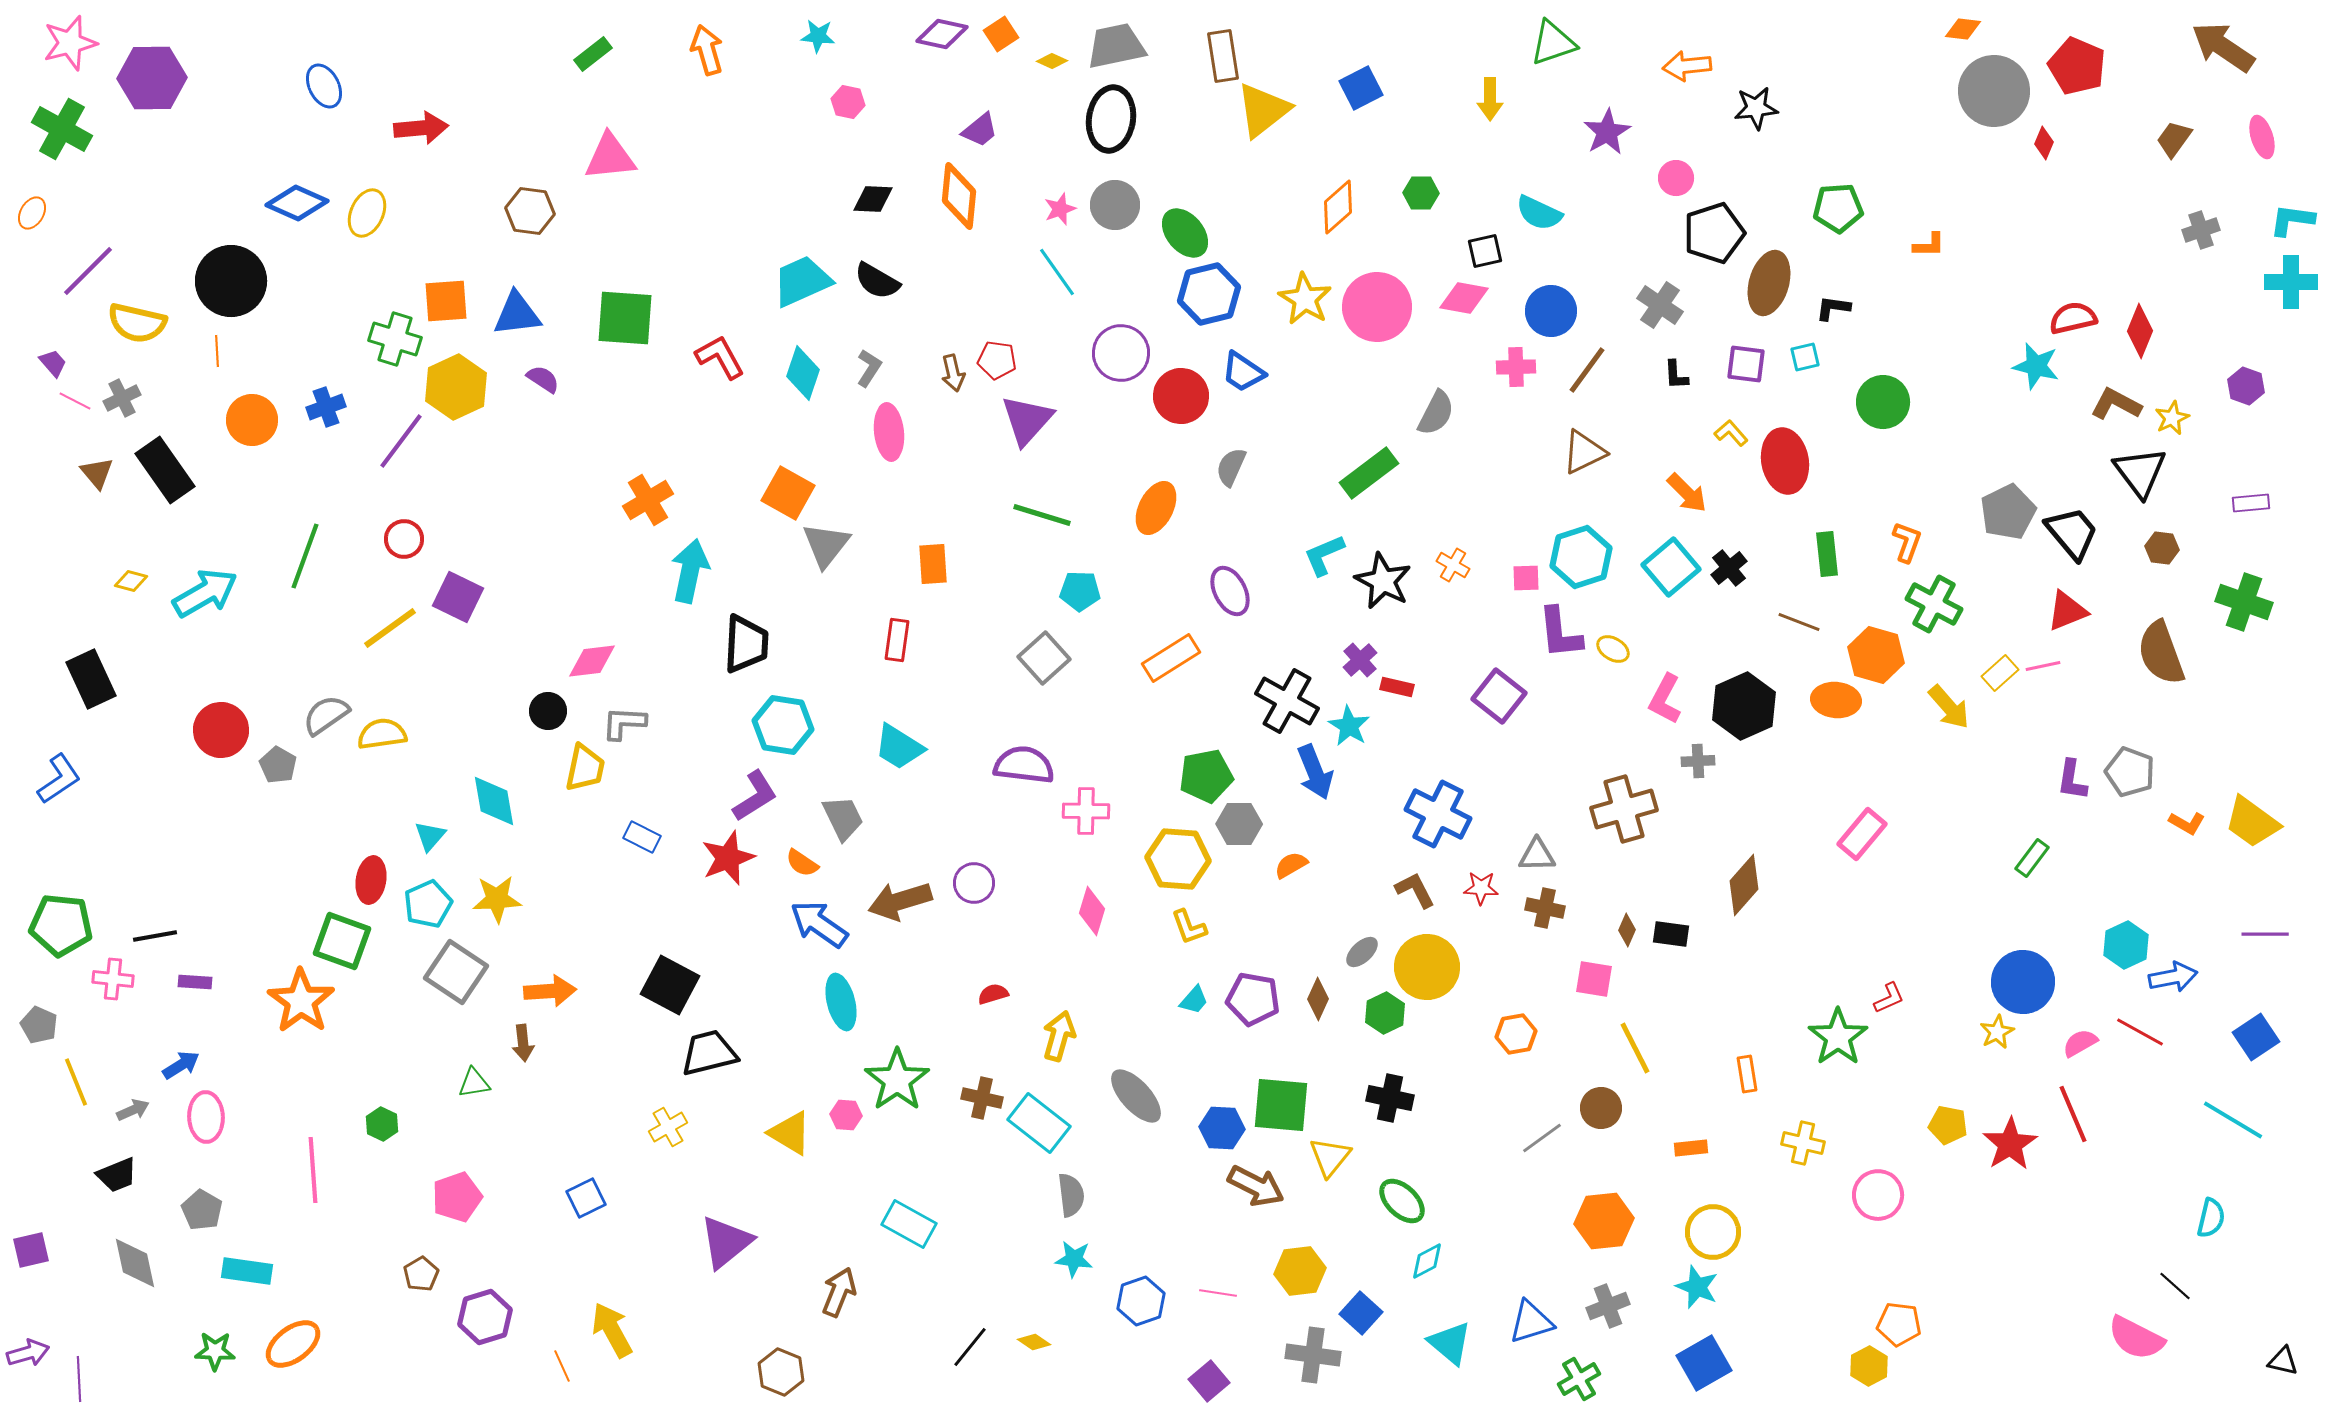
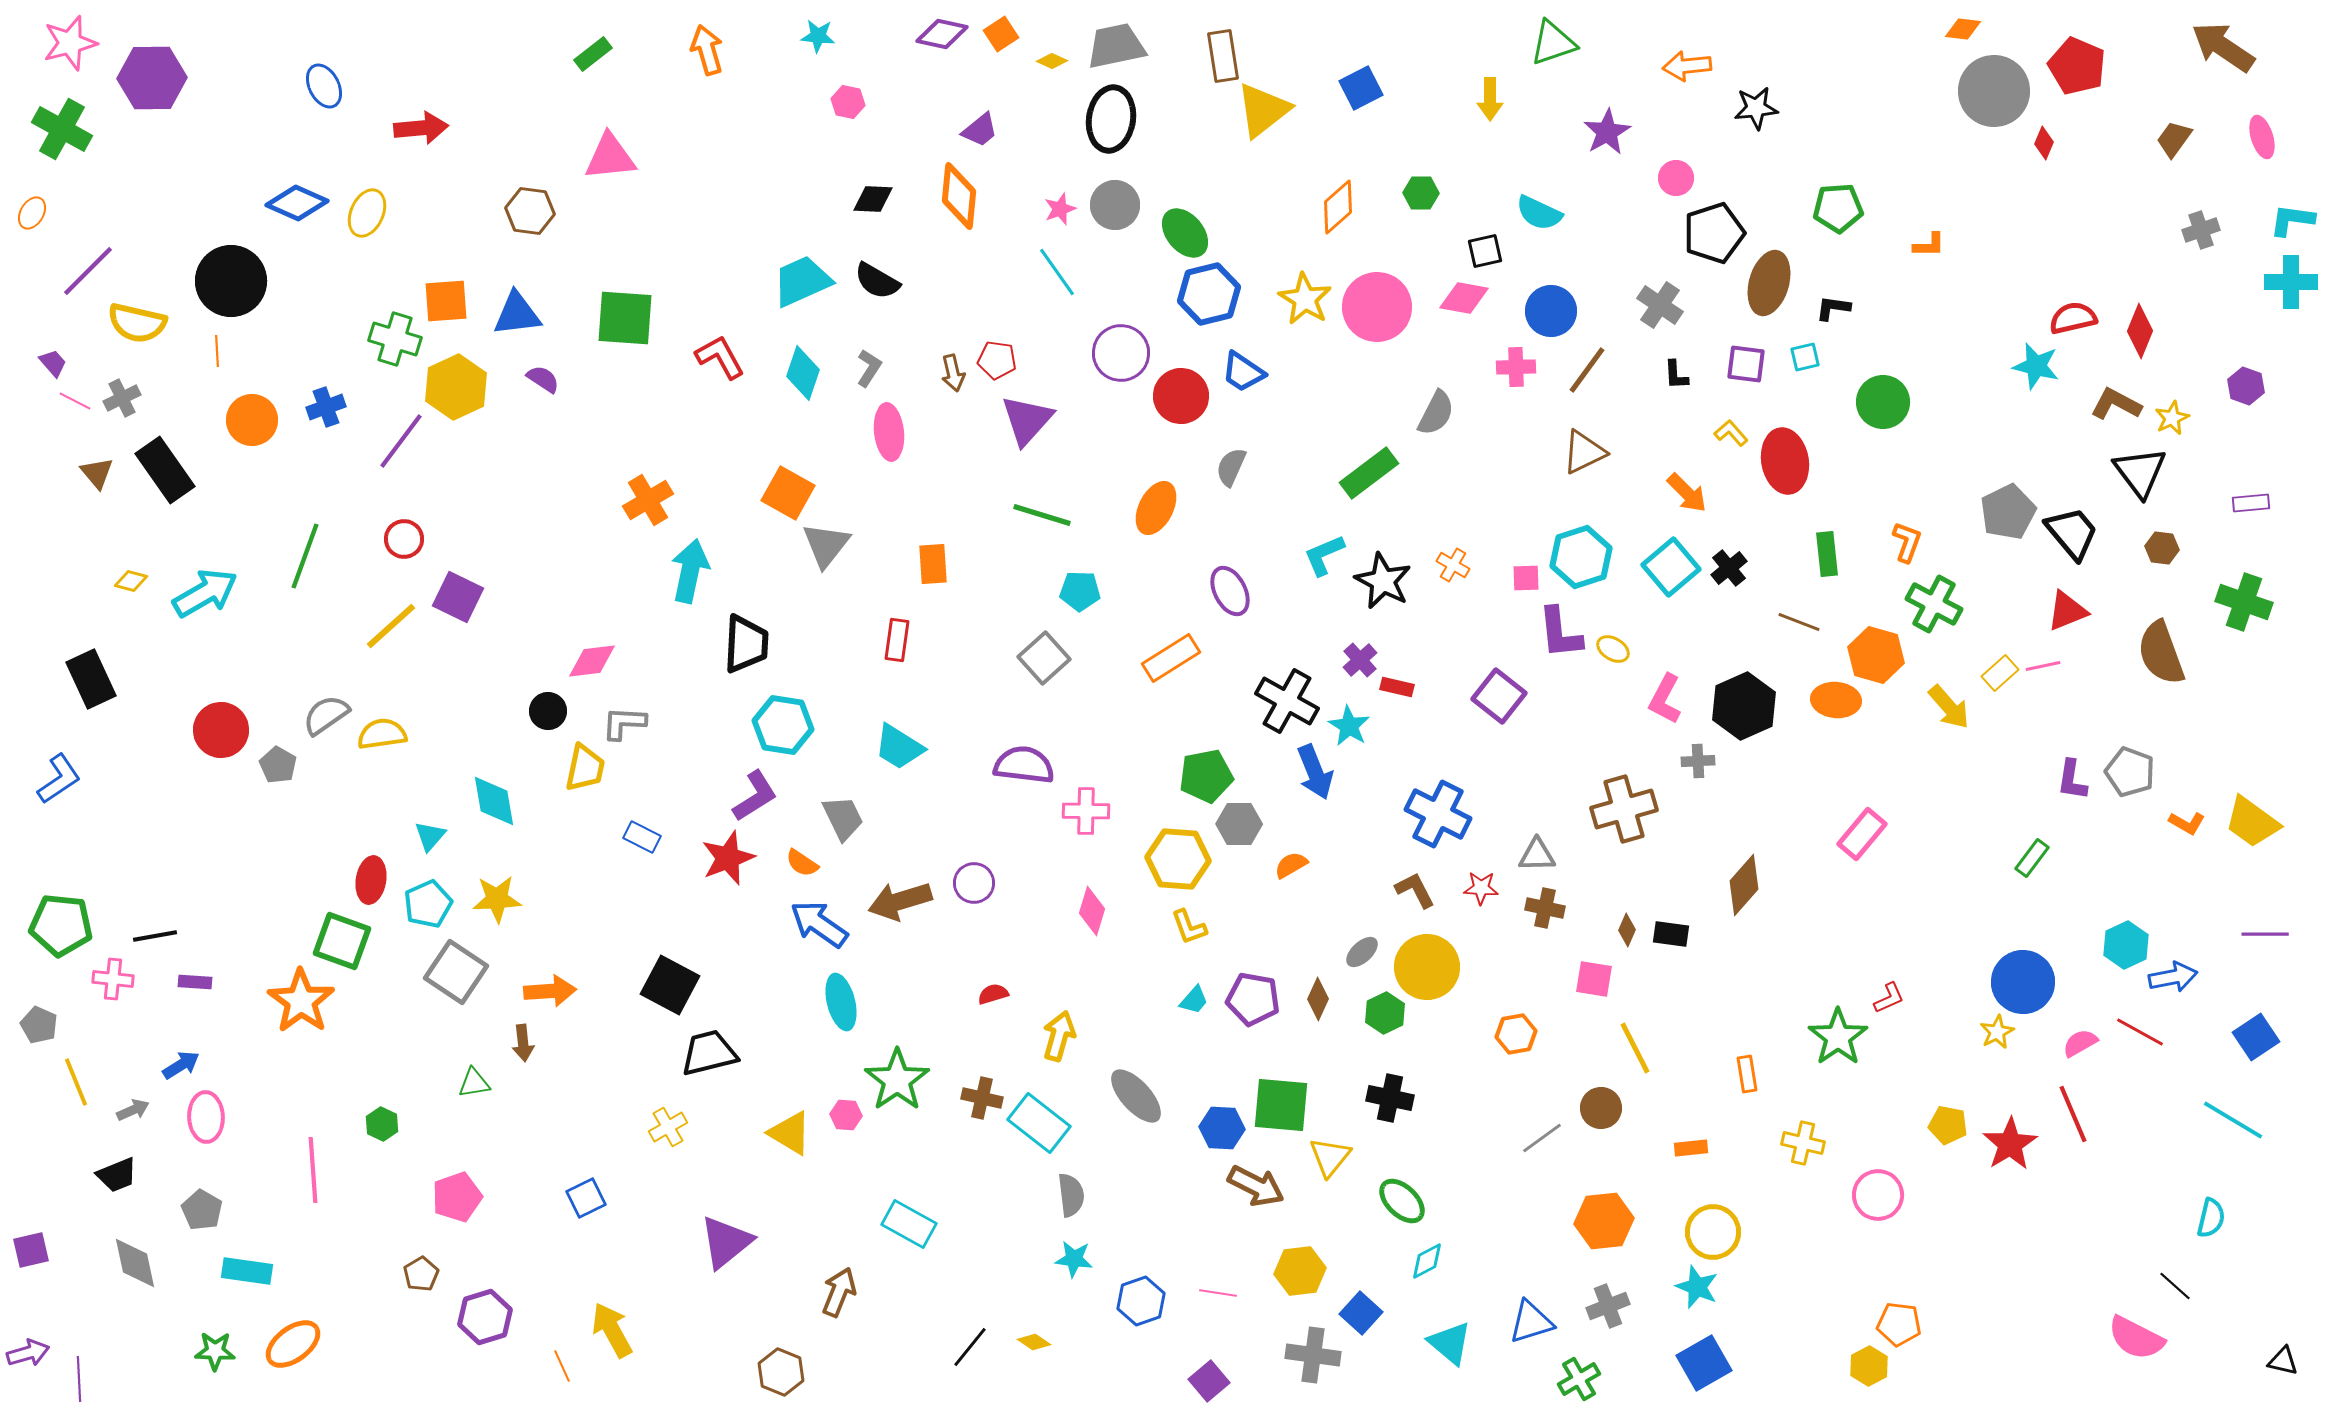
yellow line at (390, 628): moved 1 px right, 2 px up; rotated 6 degrees counterclockwise
